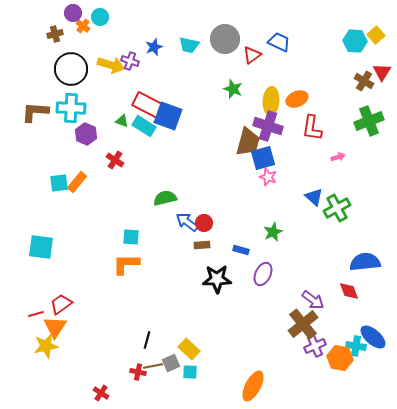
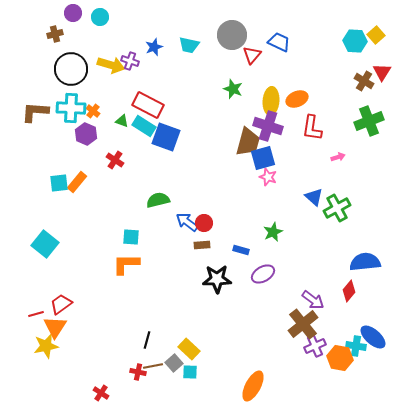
orange cross at (83, 26): moved 10 px right, 85 px down
gray circle at (225, 39): moved 7 px right, 4 px up
red triangle at (252, 55): rotated 12 degrees counterclockwise
blue square at (168, 116): moved 2 px left, 21 px down
green semicircle at (165, 198): moved 7 px left, 2 px down
cyan square at (41, 247): moved 4 px right, 3 px up; rotated 32 degrees clockwise
purple ellipse at (263, 274): rotated 35 degrees clockwise
red diamond at (349, 291): rotated 60 degrees clockwise
gray square at (171, 363): moved 3 px right; rotated 18 degrees counterclockwise
